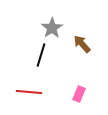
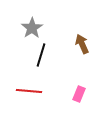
gray star: moved 20 px left
brown arrow: rotated 18 degrees clockwise
red line: moved 1 px up
